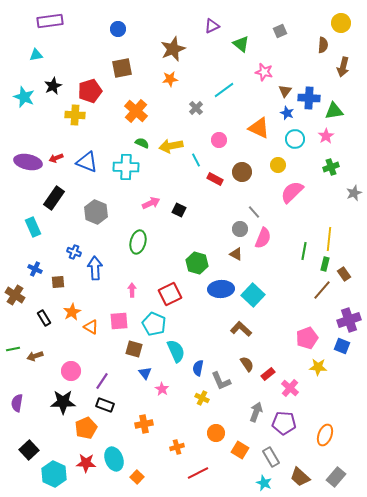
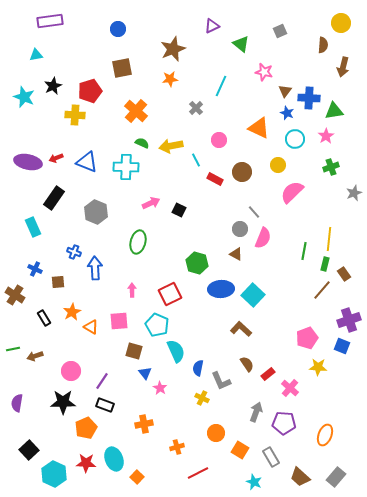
cyan line at (224, 90): moved 3 px left, 4 px up; rotated 30 degrees counterclockwise
cyan pentagon at (154, 324): moved 3 px right, 1 px down
brown square at (134, 349): moved 2 px down
pink star at (162, 389): moved 2 px left, 1 px up
cyan star at (264, 483): moved 10 px left, 1 px up
